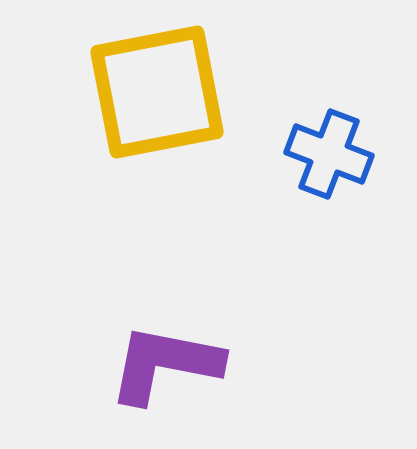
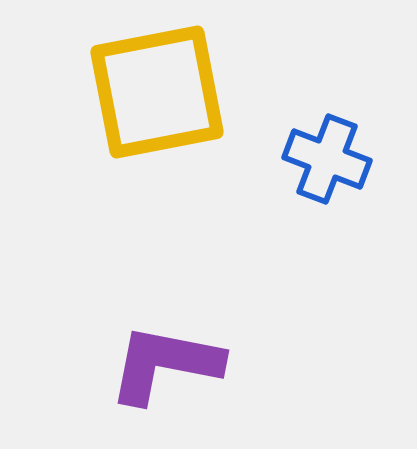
blue cross: moved 2 px left, 5 px down
